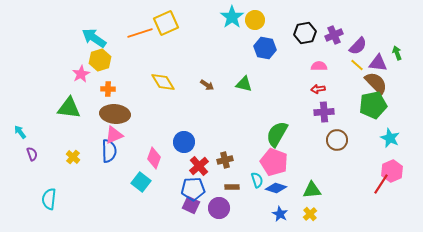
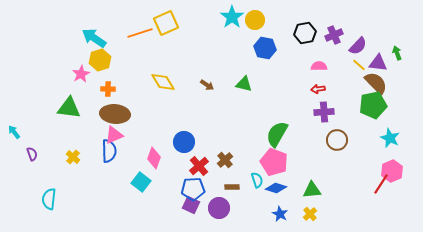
yellow line at (357, 65): moved 2 px right
cyan arrow at (20, 132): moved 6 px left
brown cross at (225, 160): rotated 28 degrees counterclockwise
